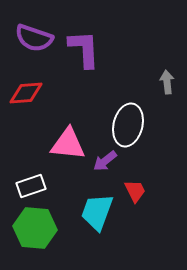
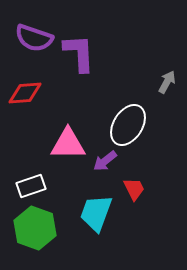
purple L-shape: moved 5 px left, 4 px down
gray arrow: rotated 35 degrees clockwise
red diamond: moved 1 px left
white ellipse: rotated 18 degrees clockwise
pink triangle: rotated 6 degrees counterclockwise
red trapezoid: moved 1 px left, 2 px up
cyan trapezoid: moved 1 px left, 1 px down
green hexagon: rotated 15 degrees clockwise
